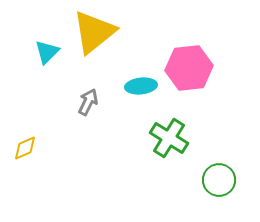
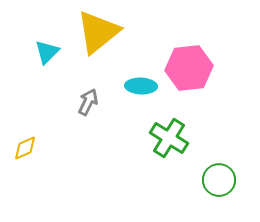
yellow triangle: moved 4 px right
cyan ellipse: rotated 8 degrees clockwise
